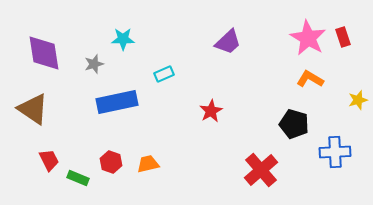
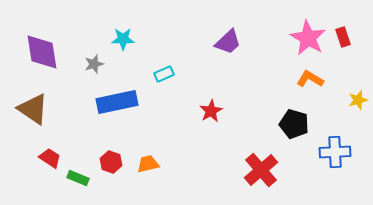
purple diamond: moved 2 px left, 1 px up
red trapezoid: moved 1 px right, 2 px up; rotated 30 degrees counterclockwise
